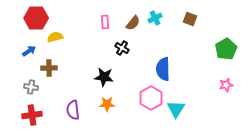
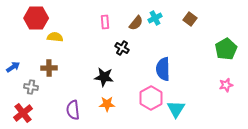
brown square: rotated 16 degrees clockwise
brown semicircle: moved 3 px right
yellow semicircle: rotated 21 degrees clockwise
blue arrow: moved 16 px left, 16 px down
red cross: moved 9 px left, 2 px up; rotated 30 degrees counterclockwise
